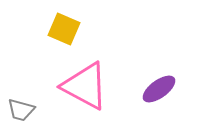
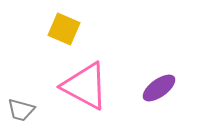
purple ellipse: moved 1 px up
